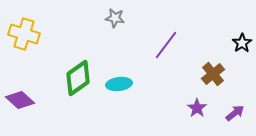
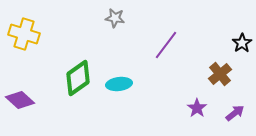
brown cross: moved 7 px right
